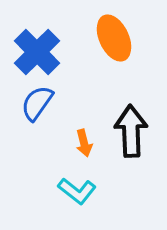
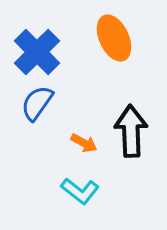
orange arrow: rotated 48 degrees counterclockwise
cyan L-shape: moved 3 px right
